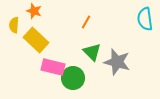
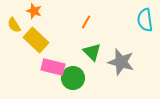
cyan semicircle: moved 1 px down
yellow semicircle: rotated 35 degrees counterclockwise
gray star: moved 4 px right
